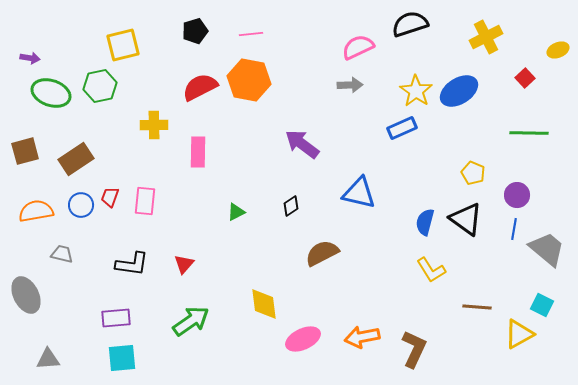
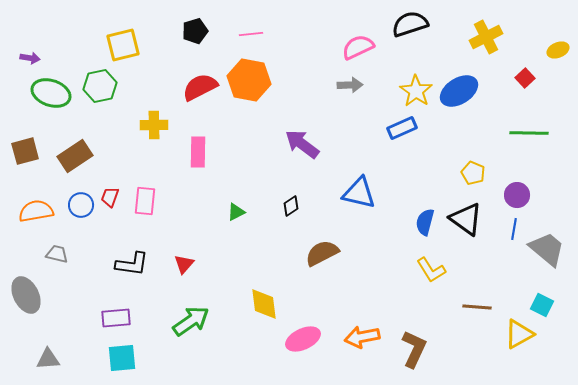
brown rectangle at (76, 159): moved 1 px left, 3 px up
gray trapezoid at (62, 254): moved 5 px left
